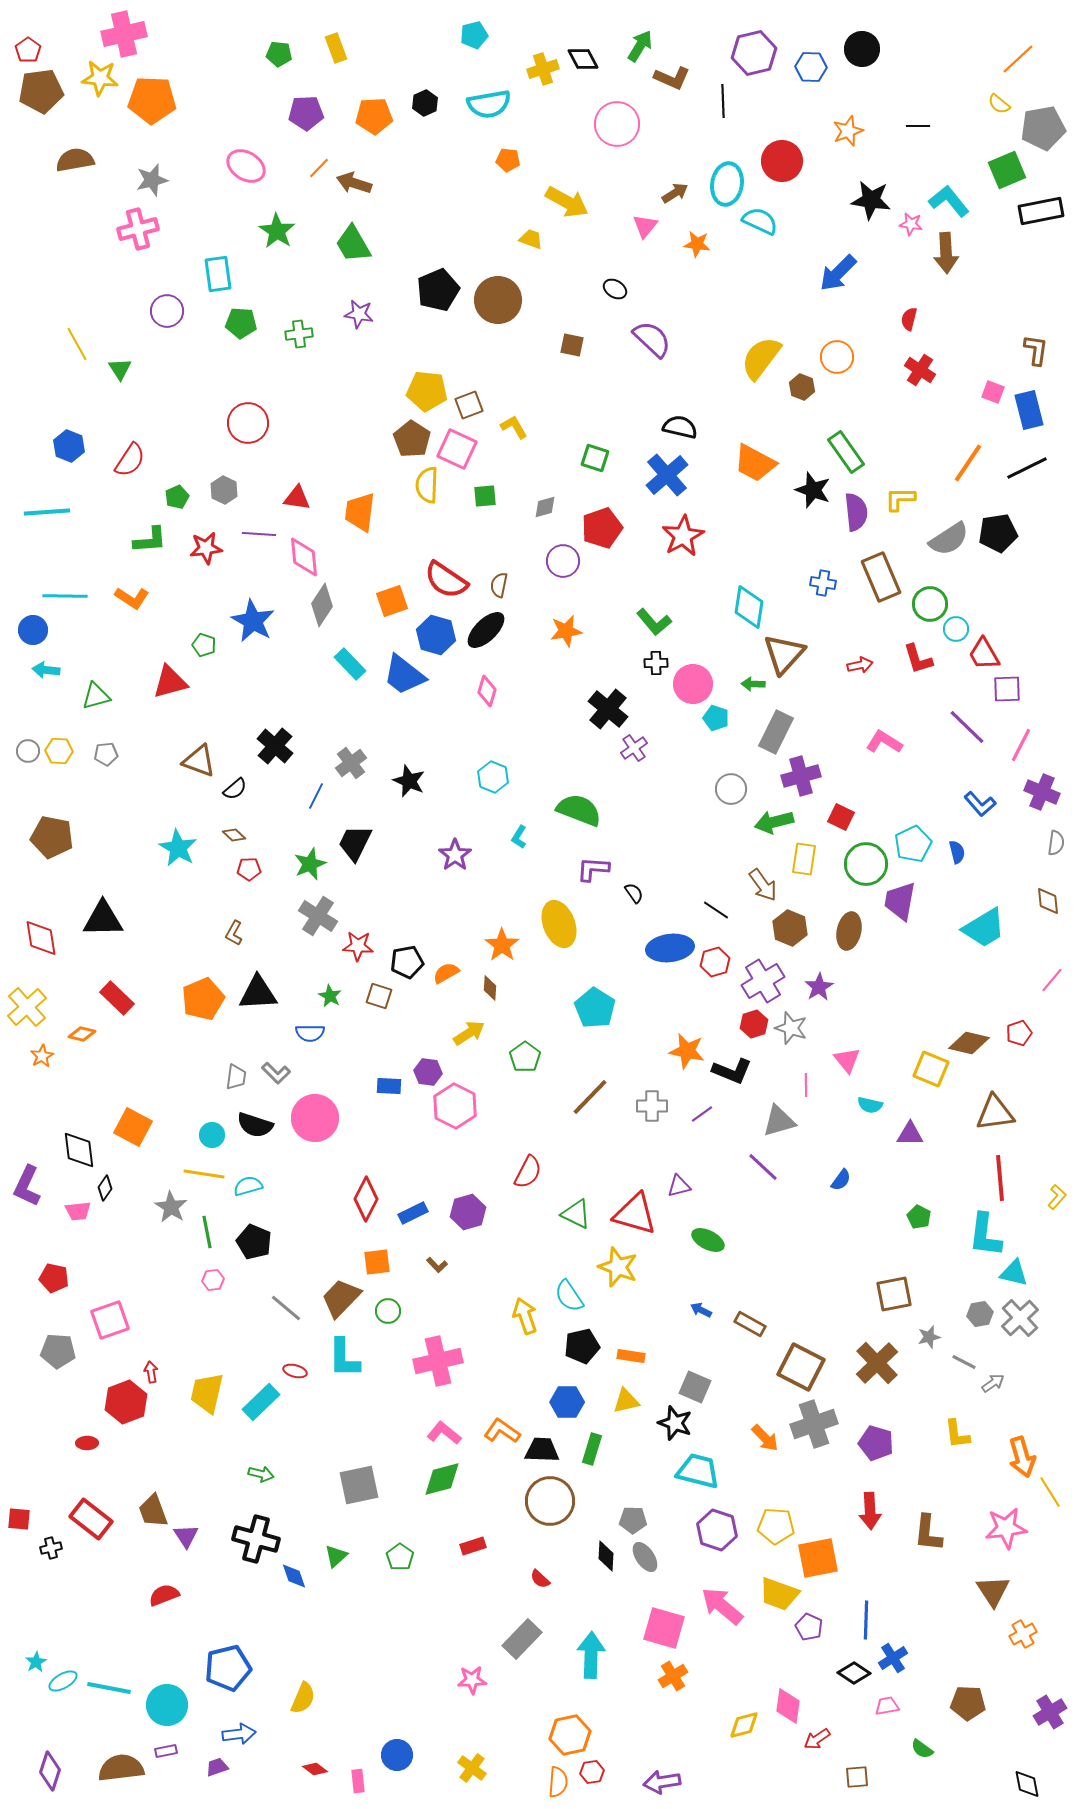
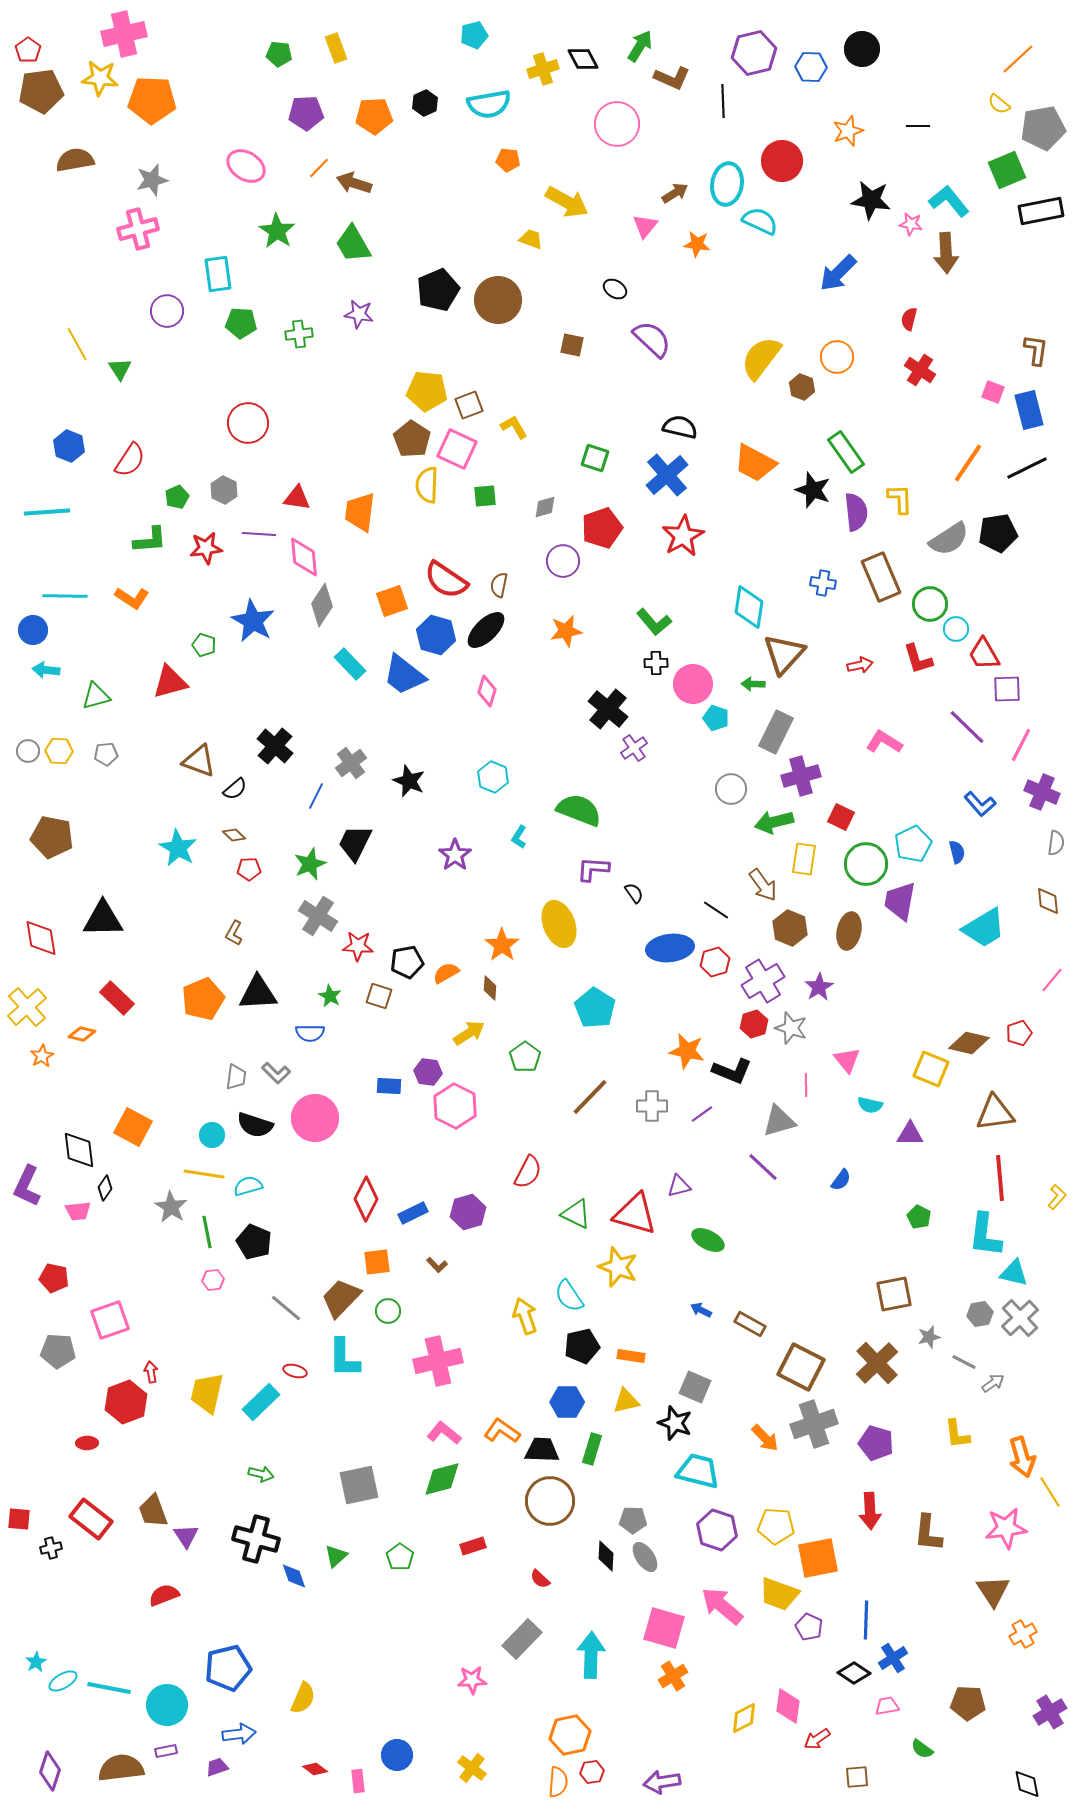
yellow L-shape at (900, 499): rotated 88 degrees clockwise
yellow diamond at (744, 1725): moved 7 px up; rotated 12 degrees counterclockwise
